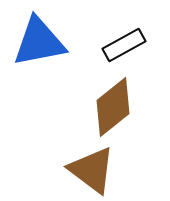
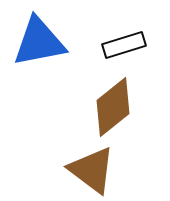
black rectangle: rotated 12 degrees clockwise
